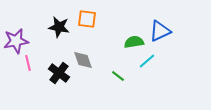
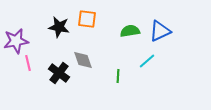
green semicircle: moved 4 px left, 11 px up
green line: rotated 56 degrees clockwise
